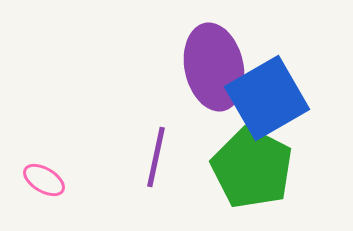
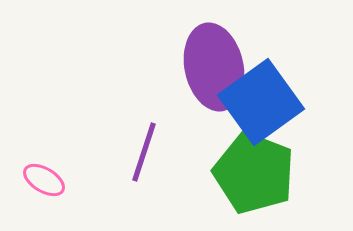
blue square: moved 6 px left, 4 px down; rotated 6 degrees counterclockwise
purple line: moved 12 px left, 5 px up; rotated 6 degrees clockwise
green pentagon: moved 2 px right, 5 px down; rotated 6 degrees counterclockwise
